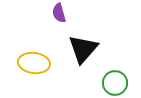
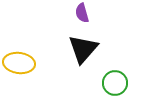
purple semicircle: moved 23 px right
yellow ellipse: moved 15 px left
